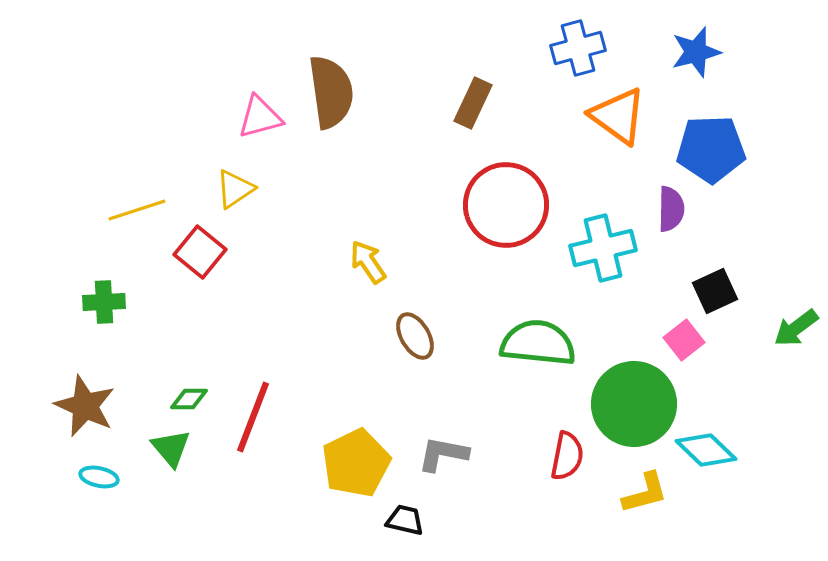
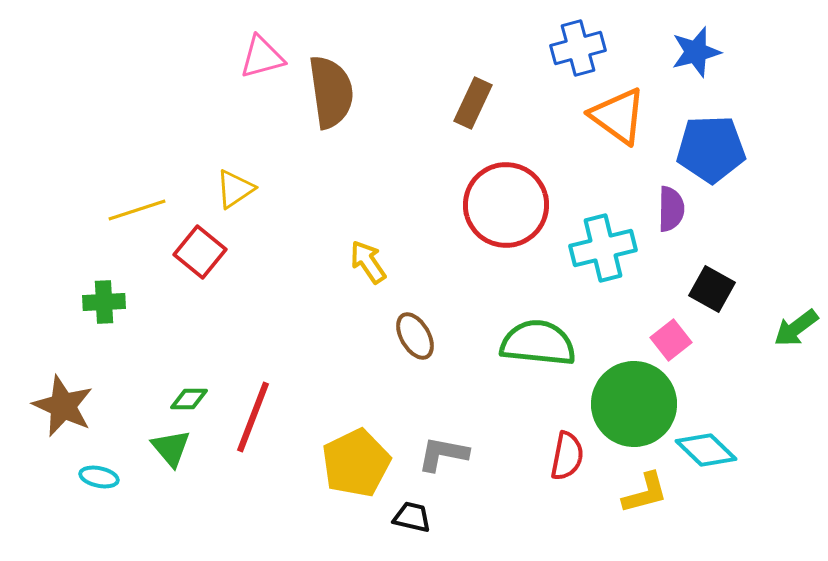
pink triangle: moved 2 px right, 60 px up
black square: moved 3 px left, 2 px up; rotated 36 degrees counterclockwise
pink square: moved 13 px left
brown star: moved 22 px left
black trapezoid: moved 7 px right, 3 px up
